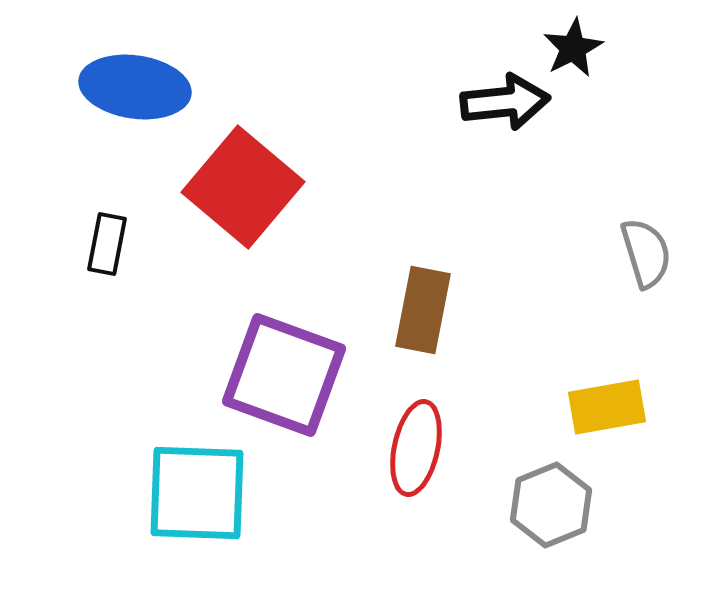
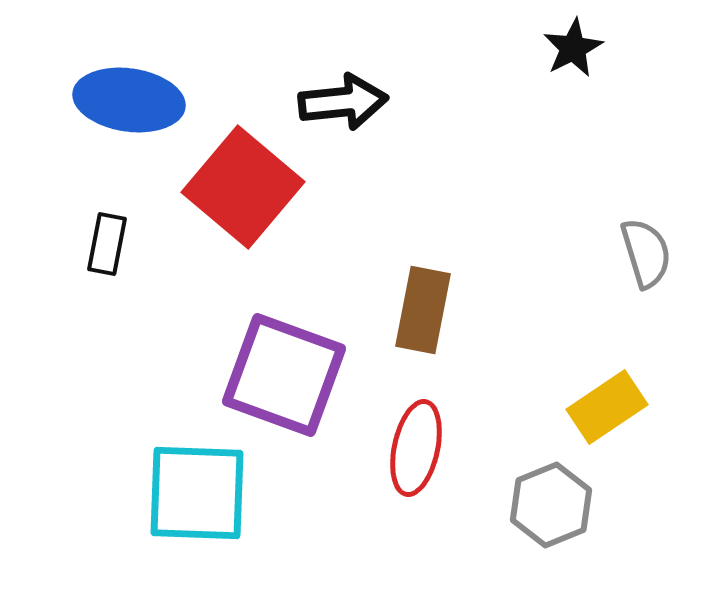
blue ellipse: moved 6 px left, 13 px down
black arrow: moved 162 px left
yellow rectangle: rotated 24 degrees counterclockwise
